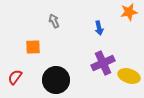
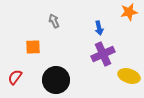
purple cross: moved 9 px up
